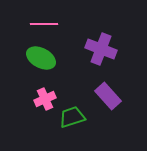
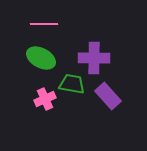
purple cross: moved 7 px left, 9 px down; rotated 20 degrees counterclockwise
green trapezoid: moved 33 px up; rotated 28 degrees clockwise
